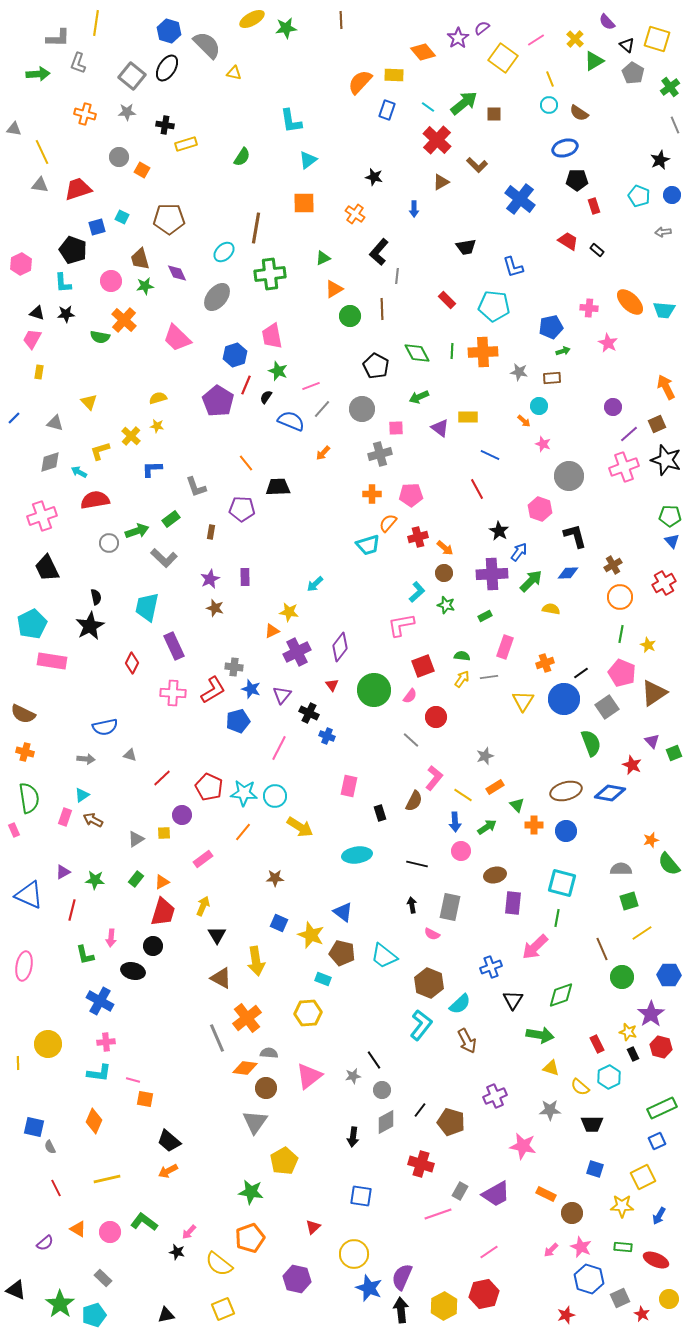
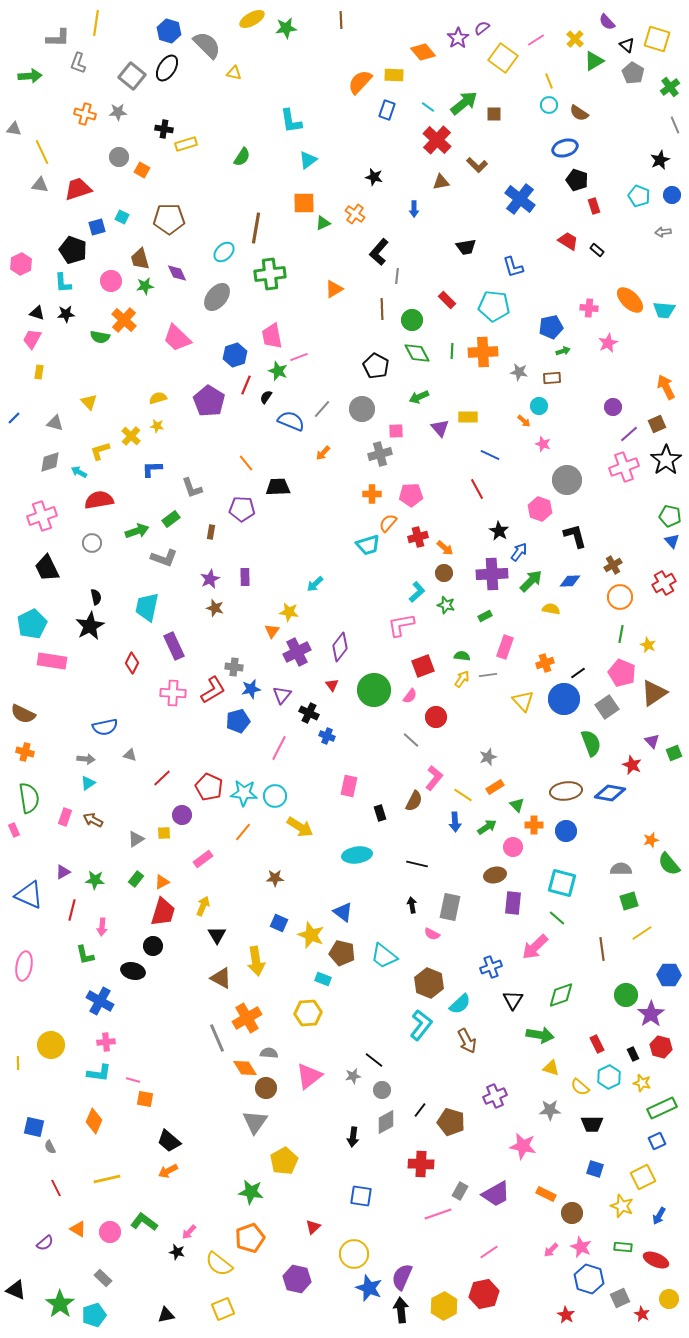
green arrow at (38, 74): moved 8 px left, 2 px down
yellow line at (550, 79): moved 1 px left, 2 px down
gray star at (127, 112): moved 9 px left
black cross at (165, 125): moved 1 px left, 4 px down
black pentagon at (577, 180): rotated 20 degrees clockwise
brown triangle at (441, 182): rotated 18 degrees clockwise
green triangle at (323, 258): moved 35 px up
orange ellipse at (630, 302): moved 2 px up
green circle at (350, 316): moved 62 px right, 4 px down
pink star at (608, 343): rotated 18 degrees clockwise
pink line at (311, 386): moved 12 px left, 29 px up
purple pentagon at (218, 401): moved 9 px left
pink square at (396, 428): moved 3 px down
purple triangle at (440, 428): rotated 12 degrees clockwise
black star at (666, 460): rotated 20 degrees clockwise
gray circle at (569, 476): moved 2 px left, 4 px down
gray L-shape at (196, 487): moved 4 px left, 1 px down
red semicircle at (95, 500): moved 4 px right
green pentagon at (670, 516): rotated 10 degrees clockwise
gray circle at (109, 543): moved 17 px left
gray L-shape at (164, 558): rotated 24 degrees counterclockwise
blue diamond at (568, 573): moved 2 px right, 8 px down
orange triangle at (272, 631): rotated 28 degrees counterclockwise
black line at (581, 673): moved 3 px left
gray line at (489, 677): moved 1 px left, 2 px up
blue star at (251, 689): rotated 30 degrees counterclockwise
yellow triangle at (523, 701): rotated 15 degrees counterclockwise
gray star at (485, 756): moved 3 px right, 1 px down
brown ellipse at (566, 791): rotated 8 degrees clockwise
cyan triangle at (82, 795): moved 6 px right, 12 px up
pink circle at (461, 851): moved 52 px right, 4 px up
green line at (557, 918): rotated 60 degrees counterclockwise
pink arrow at (111, 938): moved 9 px left, 11 px up
brown line at (602, 949): rotated 15 degrees clockwise
green circle at (622, 977): moved 4 px right, 18 px down
orange cross at (247, 1018): rotated 8 degrees clockwise
yellow star at (628, 1032): moved 14 px right, 51 px down
yellow circle at (48, 1044): moved 3 px right, 1 px down
black line at (374, 1060): rotated 18 degrees counterclockwise
orange diamond at (245, 1068): rotated 50 degrees clockwise
red cross at (421, 1164): rotated 15 degrees counterclockwise
yellow star at (622, 1206): rotated 20 degrees clockwise
red star at (566, 1315): rotated 24 degrees counterclockwise
